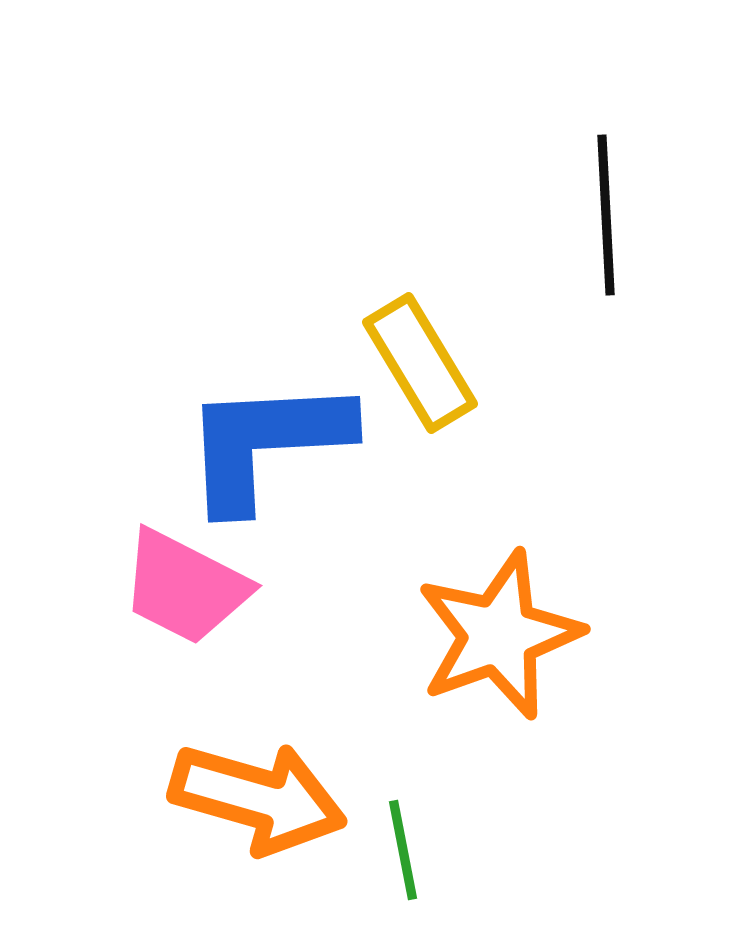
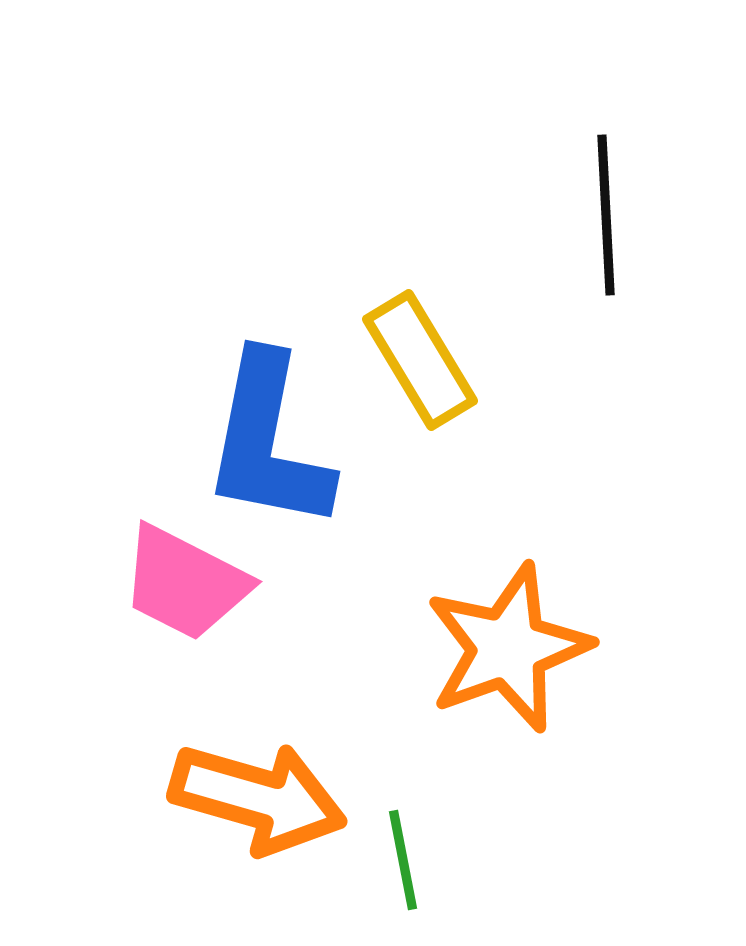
yellow rectangle: moved 3 px up
blue L-shape: moved 2 px right, 1 px up; rotated 76 degrees counterclockwise
pink trapezoid: moved 4 px up
orange star: moved 9 px right, 13 px down
green line: moved 10 px down
